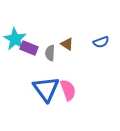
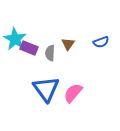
brown triangle: moved 1 px right; rotated 32 degrees clockwise
pink semicircle: moved 5 px right, 3 px down; rotated 120 degrees counterclockwise
